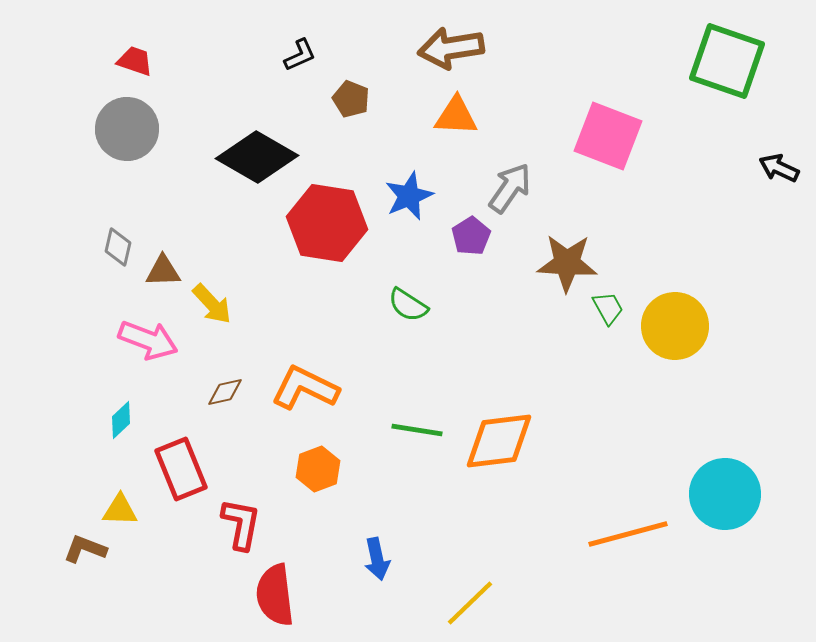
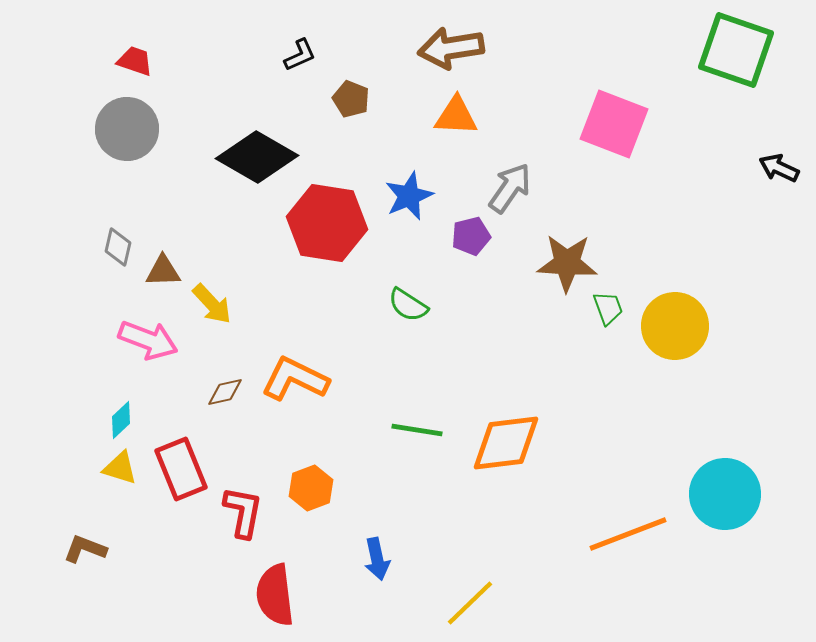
green square: moved 9 px right, 11 px up
pink square: moved 6 px right, 12 px up
purple pentagon: rotated 18 degrees clockwise
green trapezoid: rotated 9 degrees clockwise
orange L-shape: moved 10 px left, 9 px up
orange diamond: moved 7 px right, 2 px down
orange hexagon: moved 7 px left, 19 px down
yellow triangle: moved 42 px up; rotated 15 degrees clockwise
red L-shape: moved 2 px right, 12 px up
orange line: rotated 6 degrees counterclockwise
